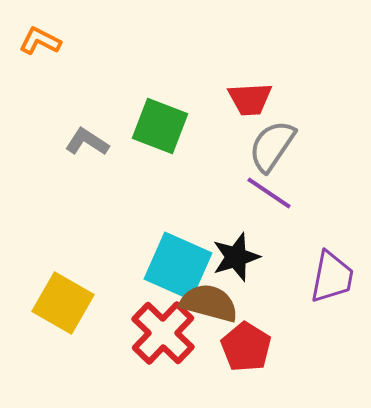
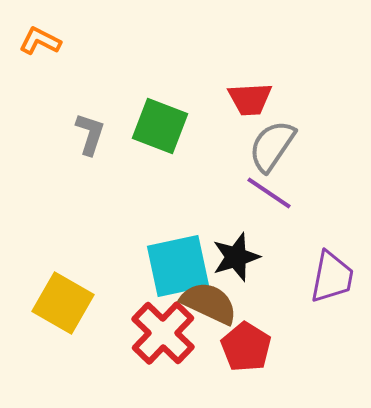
gray L-shape: moved 3 px right, 8 px up; rotated 75 degrees clockwise
cyan square: rotated 36 degrees counterclockwise
brown semicircle: rotated 10 degrees clockwise
